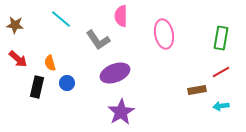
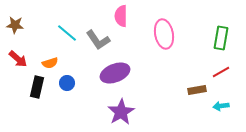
cyan line: moved 6 px right, 14 px down
orange semicircle: rotated 91 degrees counterclockwise
